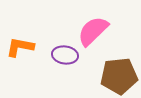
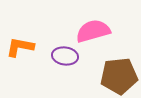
pink semicircle: rotated 28 degrees clockwise
purple ellipse: moved 1 px down
